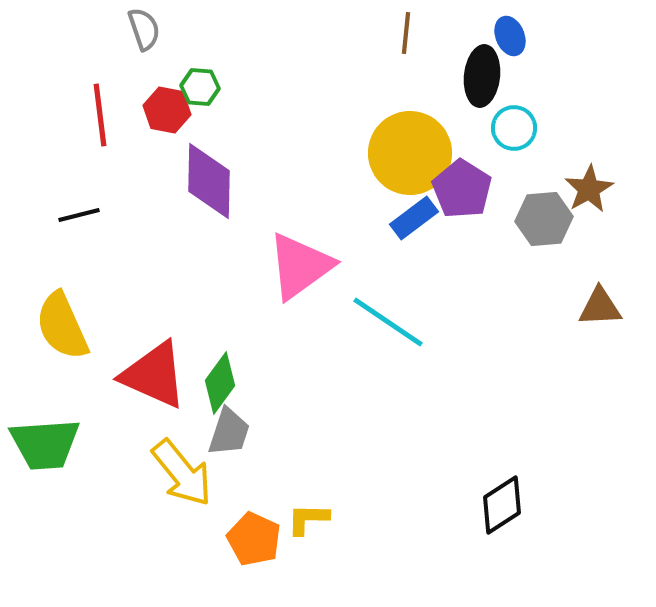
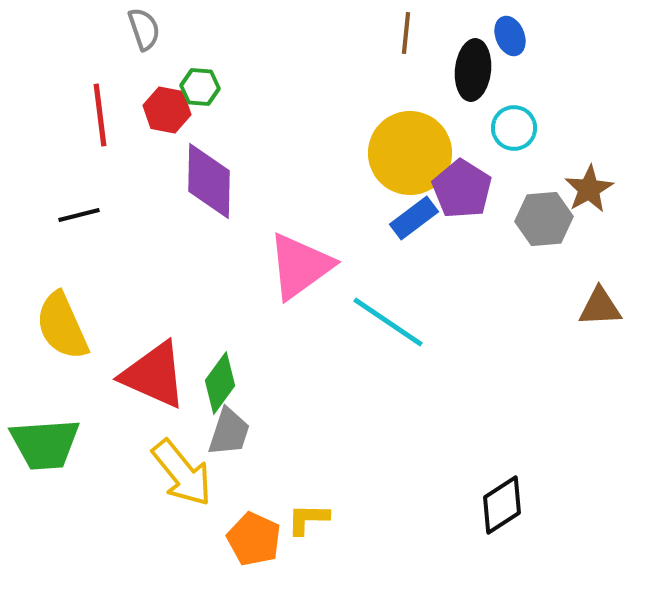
black ellipse: moved 9 px left, 6 px up
